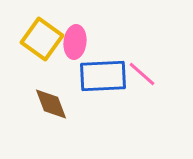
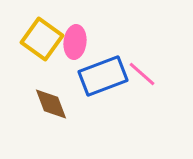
blue rectangle: rotated 18 degrees counterclockwise
